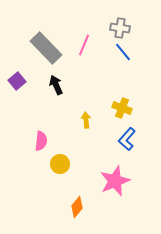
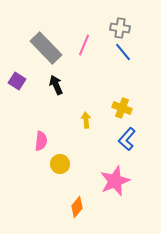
purple square: rotated 18 degrees counterclockwise
